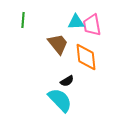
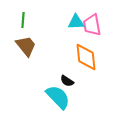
brown trapezoid: moved 32 px left, 2 px down
black semicircle: rotated 64 degrees clockwise
cyan semicircle: moved 2 px left, 3 px up
